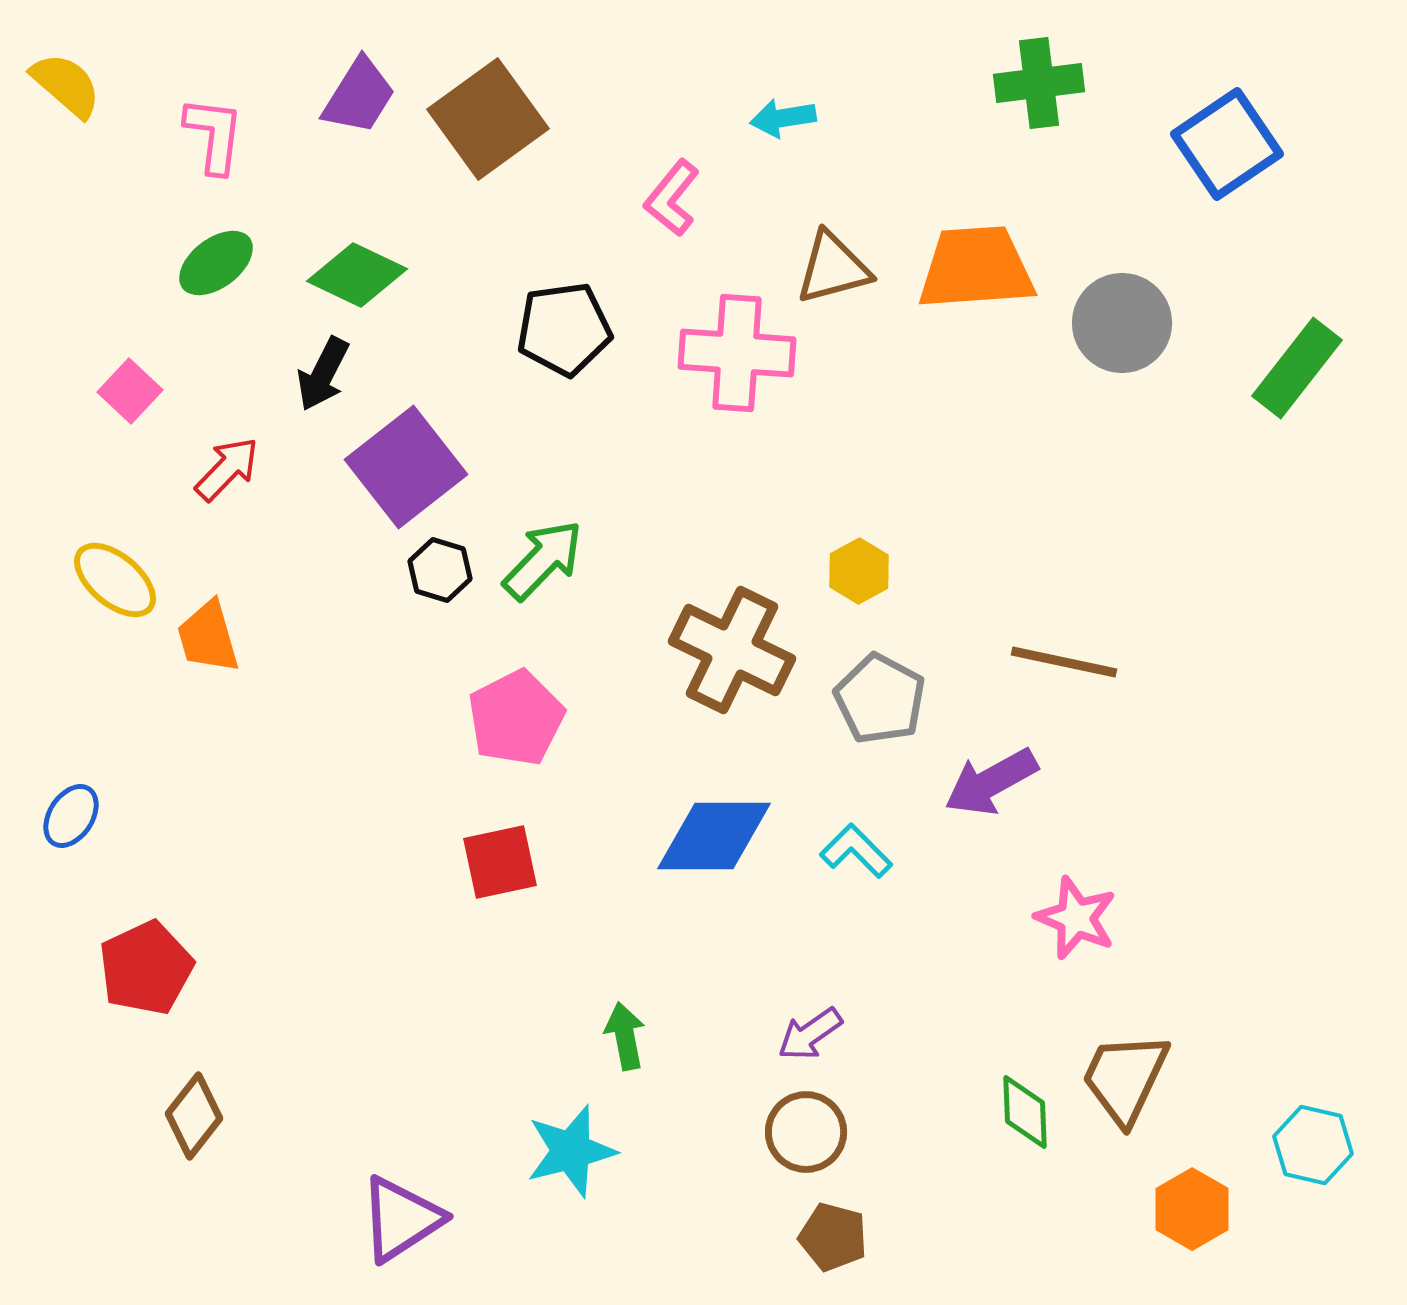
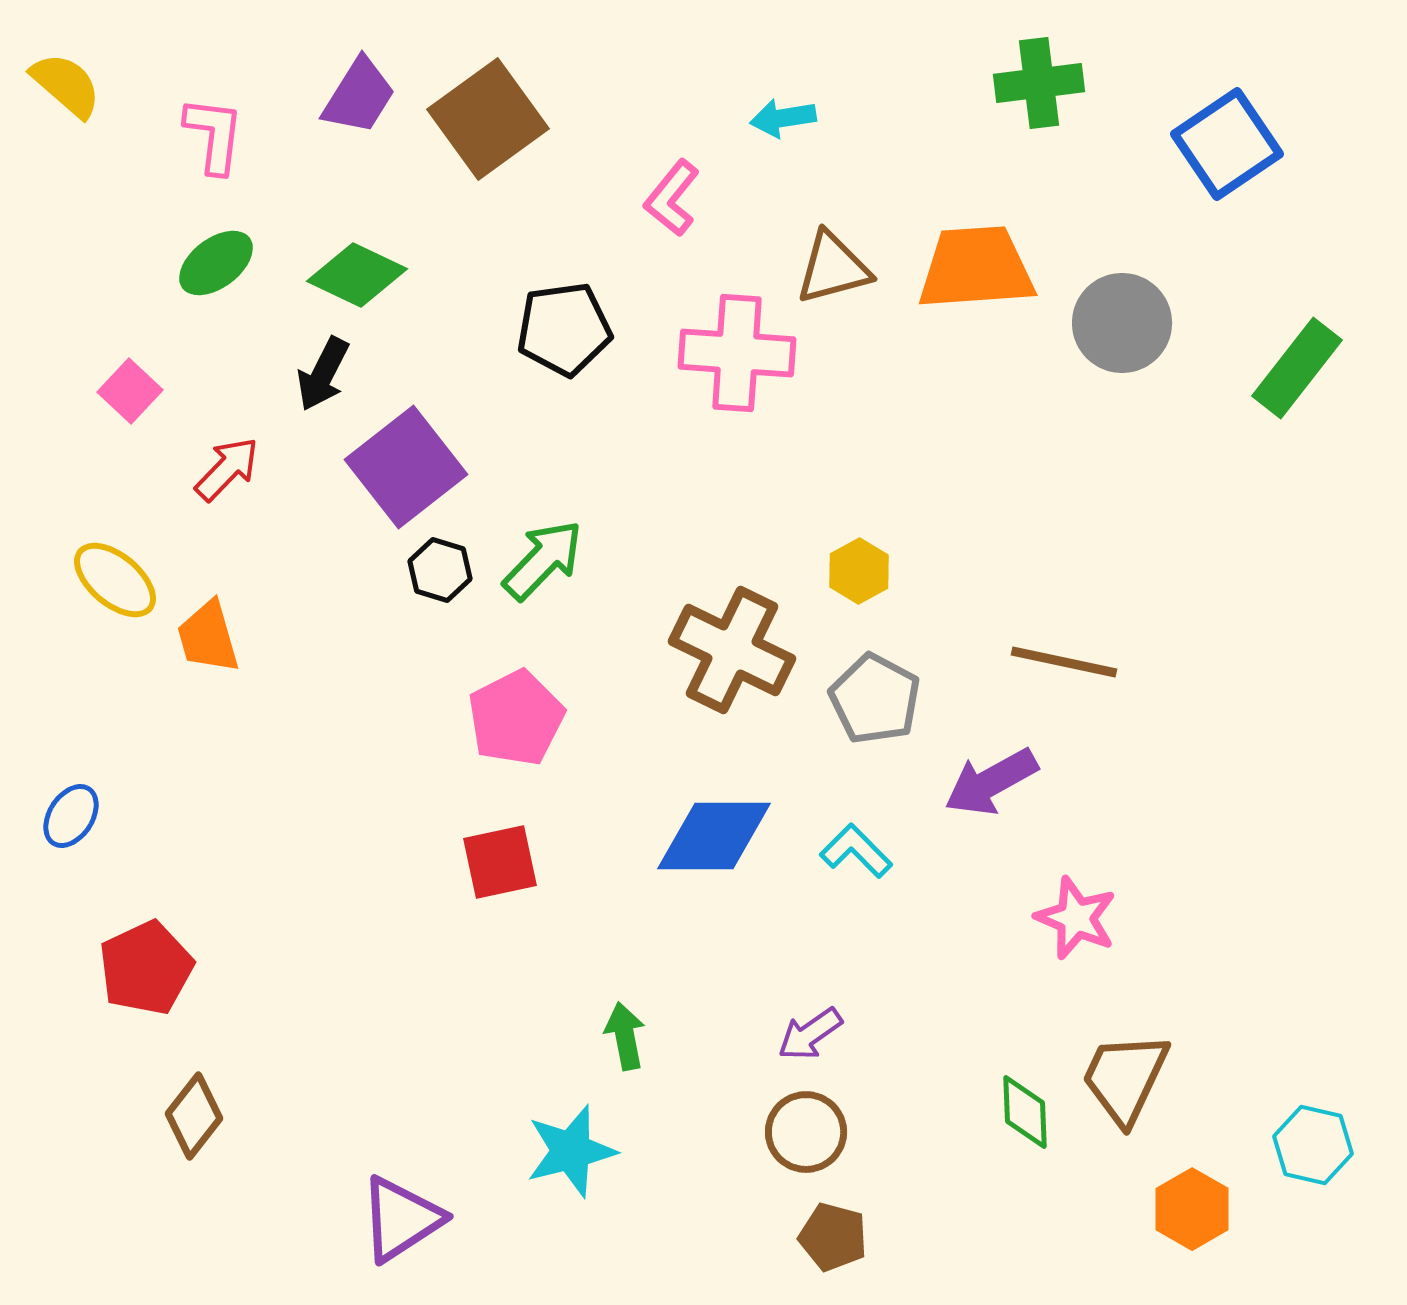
gray pentagon at (880, 699): moved 5 px left
